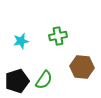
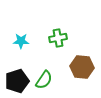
green cross: moved 2 px down
cyan star: rotated 14 degrees clockwise
